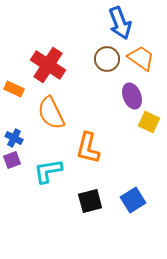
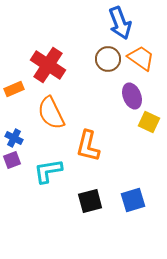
brown circle: moved 1 px right
orange rectangle: rotated 48 degrees counterclockwise
orange L-shape: moved 2 px up
blue square: rotated 15 degrees clockwise
